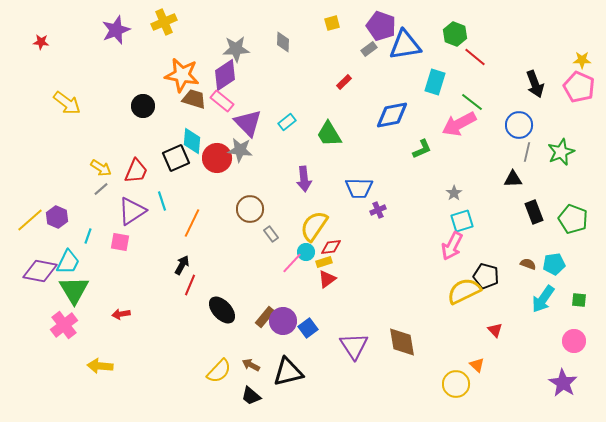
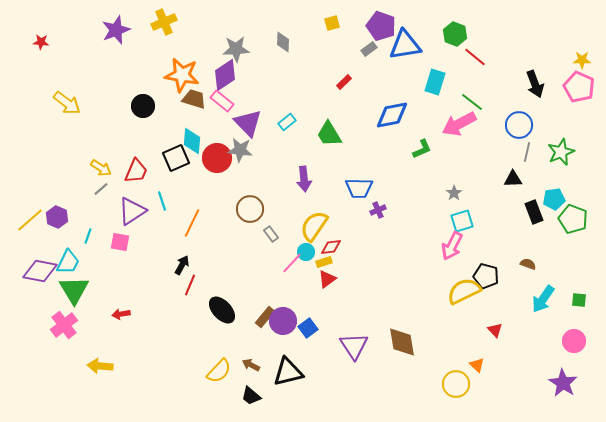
cyan pentagon at (554, 264): moved 65 px up
